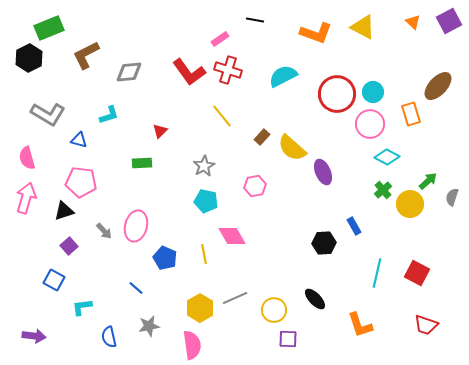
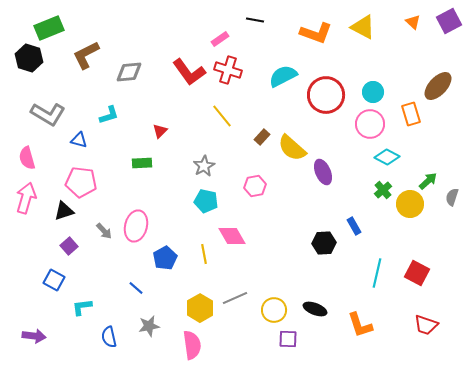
black hexagon at (29, 58): rotated 16 degrees counterclockwise
red circle at (337, 94): moved 11 px left, 1 px down
blue pentagon at (165, 258): rotated 20 degrees clockwise
black ellipse at (315, 299): moved 10 px down; rotated 25 degrees counterclockwise
